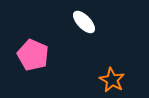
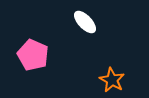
white ellipse: moved 1 px right
